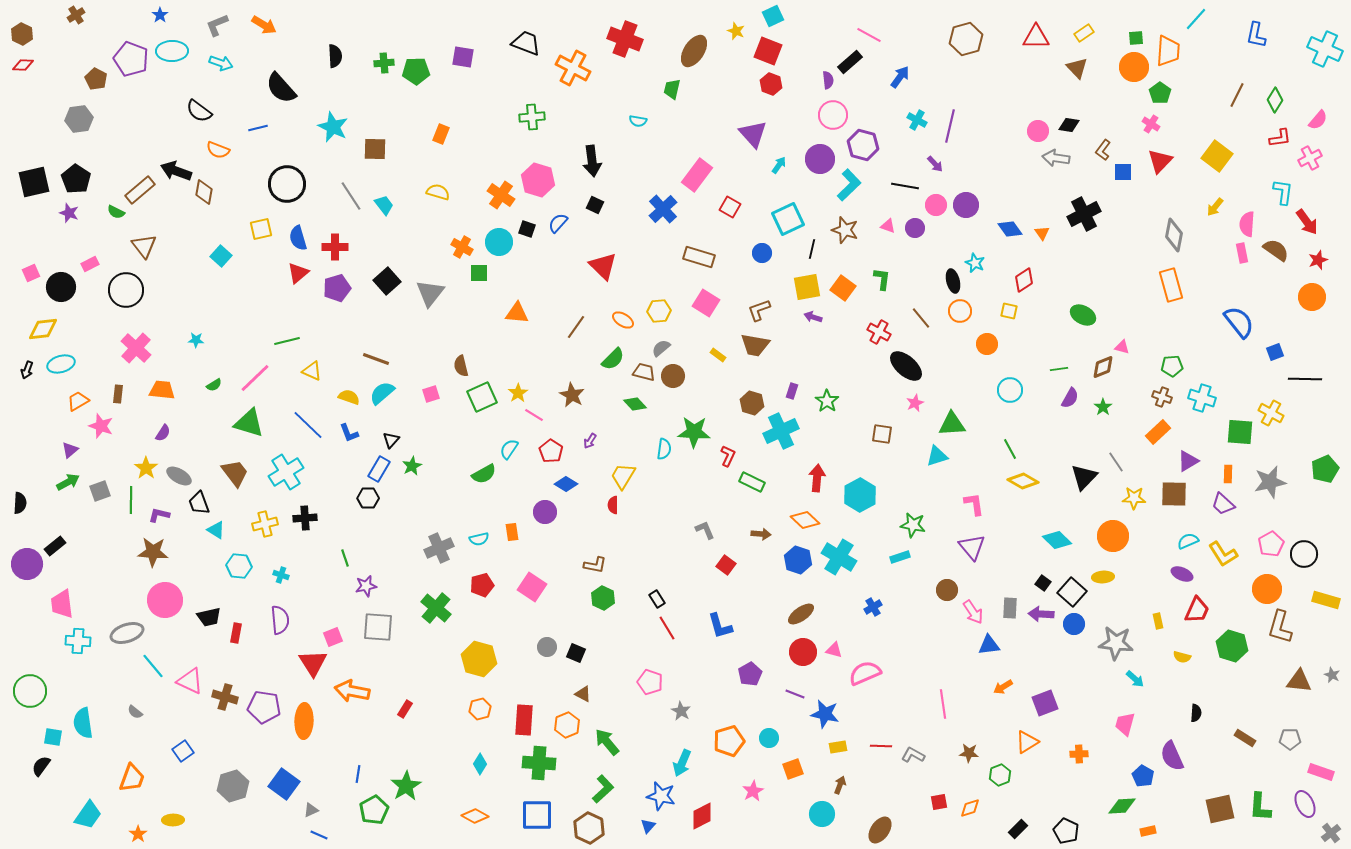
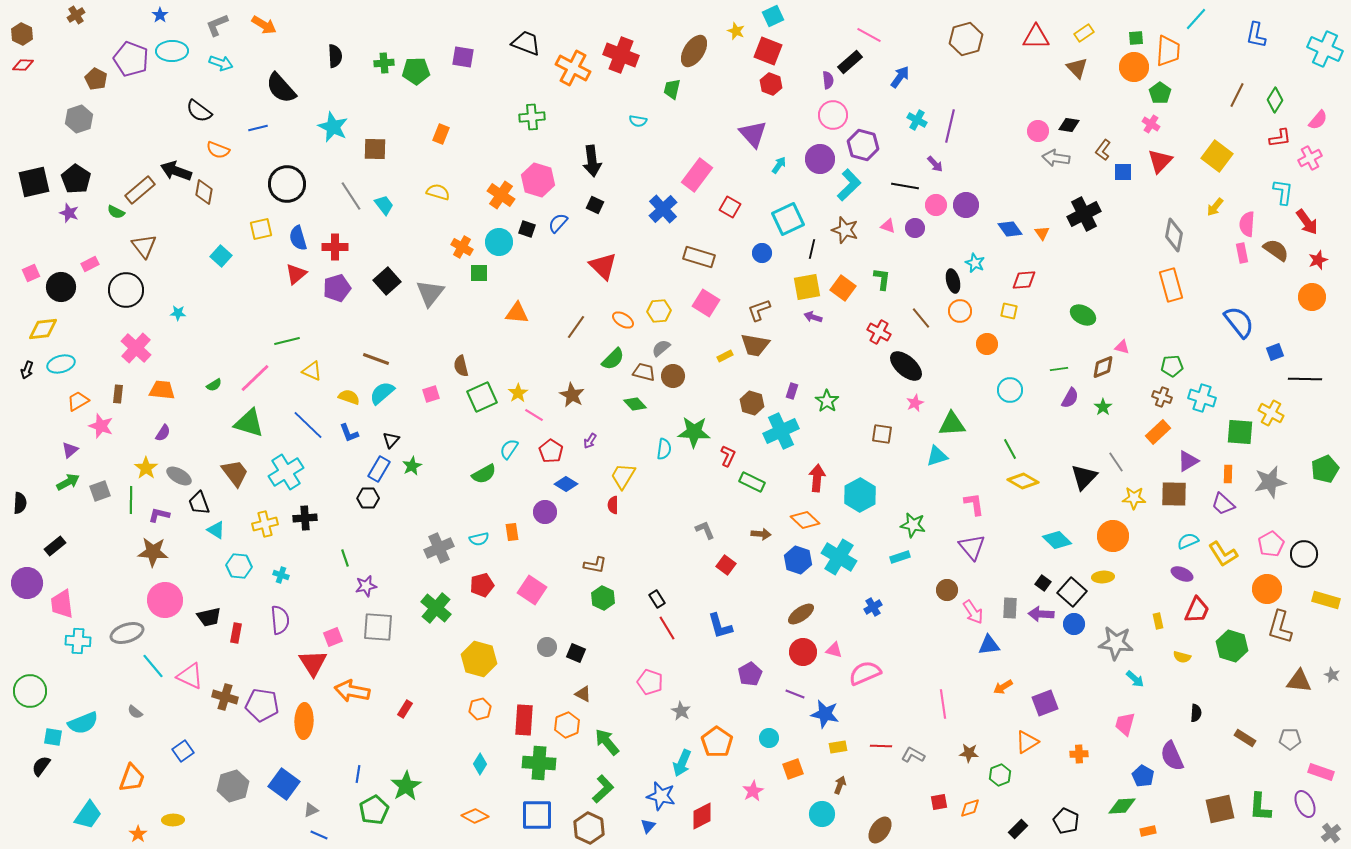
red cross at (625, 39): moved 4 px left, 16 px down
gray hexagon at (79, 119): rotated 12 degrees counterclockwise
red triangle at (298, 273): moved 2 px left, 1 px down
red diamond at (1024, 280): rotated 30 degrees clockwise
cyan star at (196, 340): moved 18 px left, 27 px up
yellow rectangle at (718, 355): moved 7 px right, 1 px down; rotated 63 degrees counterclockwise
purple circle at (27, 564): moved 19 px down
pink square at (532, 587): moved 3 px down
pink triangle at (190, 681): moved 5 px up
purple pentagon at (264, 707): moved 2 px left, 2 px up
cyan semicircle at (83, 723): rotated 104 degrees counterclockwise
orange pentagon at (729, 741): moved 12 px left, 1 px down; rotated 20 degrees counterclockwise
black pentagon at (1066, 831): moved 10 px up
